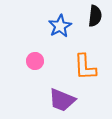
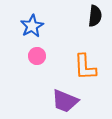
blue star: moved 28 px left
pink circle: moved 2 px right, 5 px up
purple trapezoid: moved 3 px right, 1 px down
